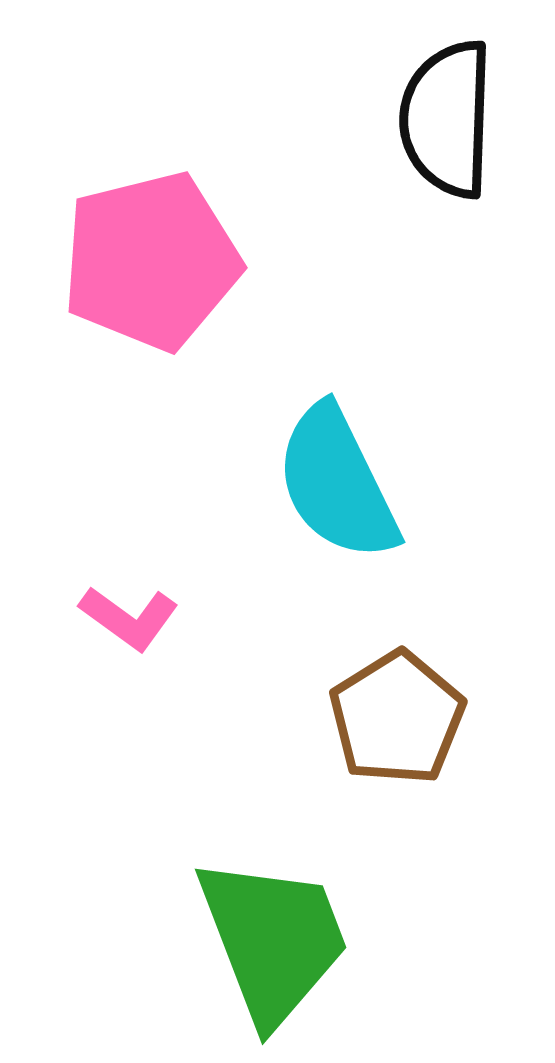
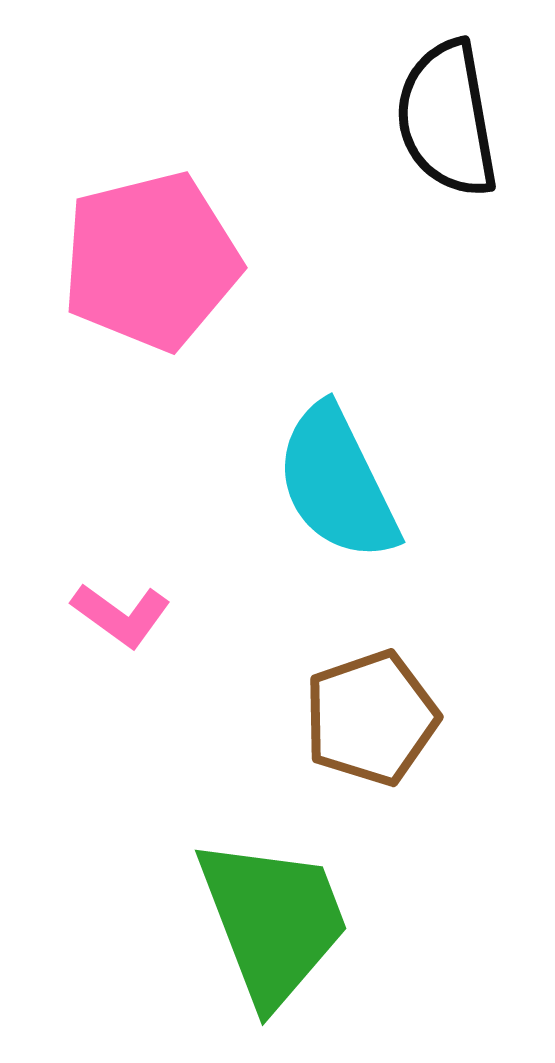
black semicircle: rotated 12 degrees counterclockwise
pink L-shape: moved 8 px left, 3 px up
brown pentagon: moved 26 px left; rotated 13 degrees clockwise
green trapezoid: moved 19 px up
